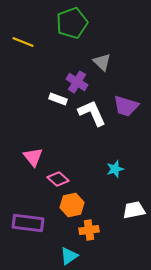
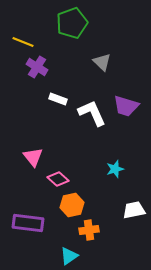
purple cross: moved 40 px left, 15 px up
